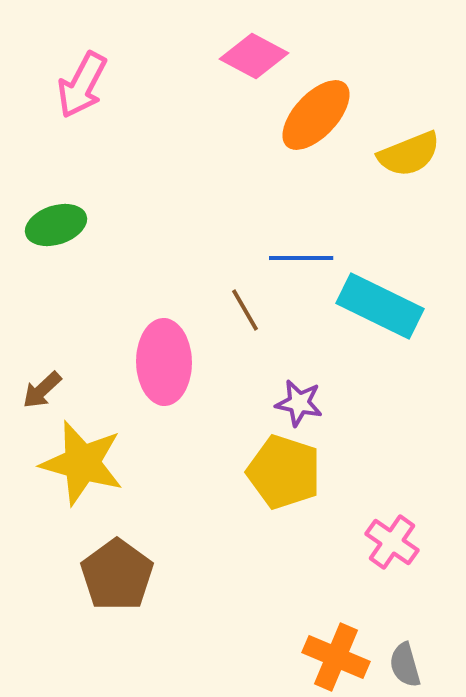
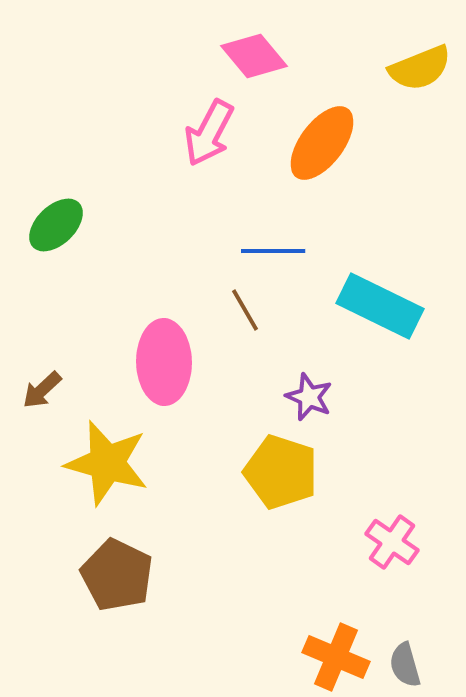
pink diamond: rotated 22 degrees clockwise
pink arrow: moved 127 px right, 48 px down
orange ellipse: moved 6 px right, 28 px down; rotated 6 degrees counterclockwise
yellow semicircle: moved 11 px right, 86 px up
green ellipse: rotated 26 degrees counterclockwise
blue line: moved 28 px left, 7 px up
purple star: moved 10 px right, 6 px up; rotated 12 degrees clockwise
yellow star: moved 25 px right
yellow pentagon: moved 3 px left
brown pentagon: rotated 10 degrees counterclockwise
